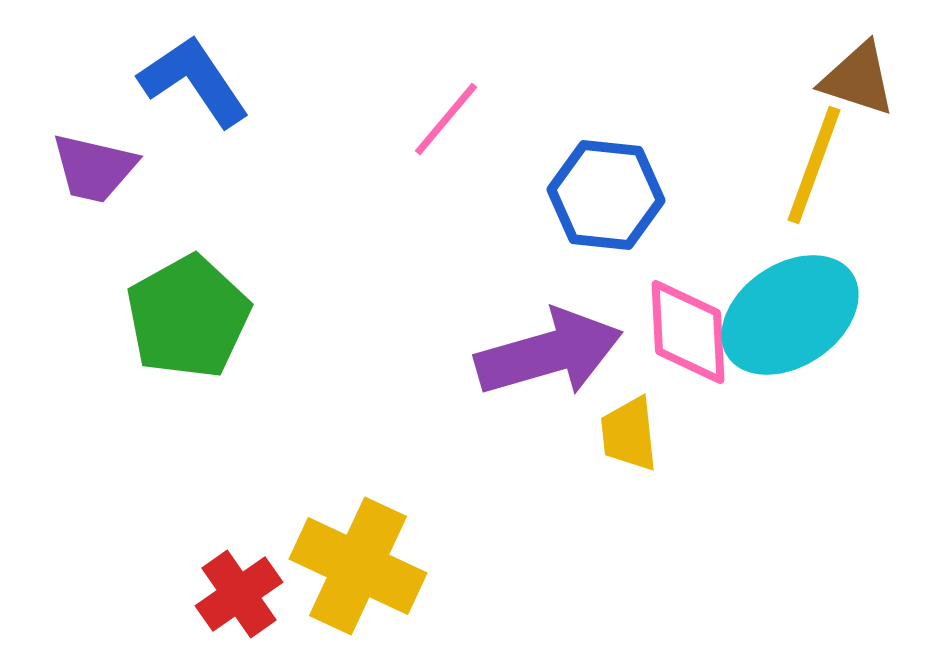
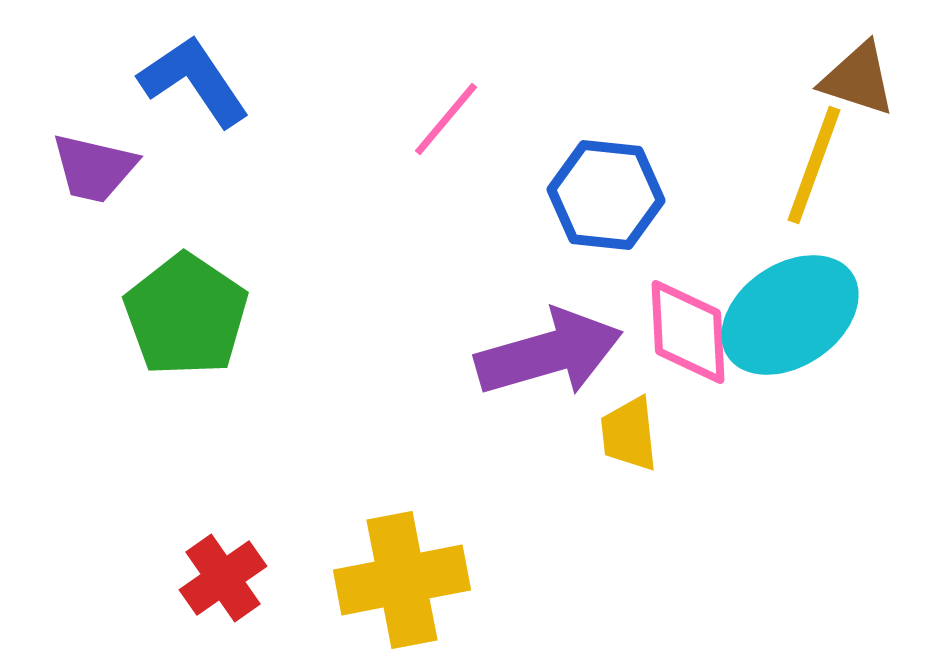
green pentagon: moved 2 px left, 2 px up; rotated 9 degrees counterclockwise
yellow cross: moved 44 px right, 14 px down; rotated 36 degrees counterclockwise
red cross: moved 16 px left, 16 px up
